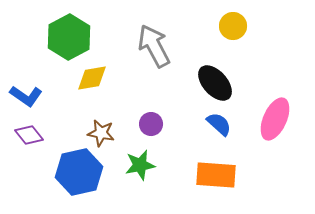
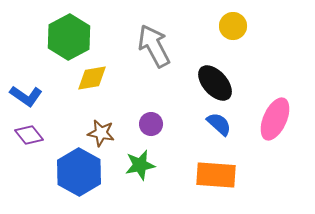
blue hexagon: rotated 18 degrees counterclockwise
